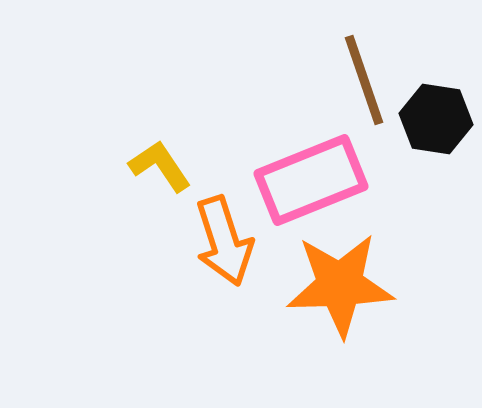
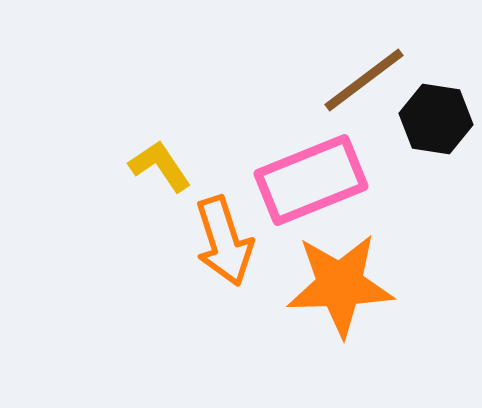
brown line: rotated 72 degrees clockwise
